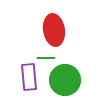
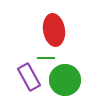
purple rectangle: rotated 24 degrees counterclockwise
